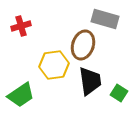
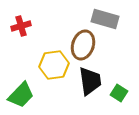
green trapezoid: rotated 12 degrees counterclockwise
